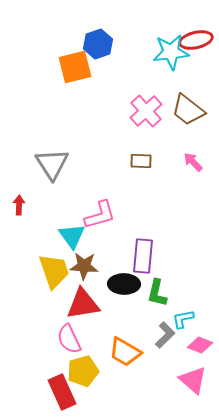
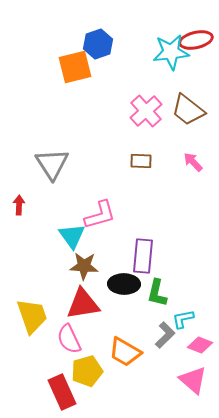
yellow trapezoid: moved 22 px left, 45 px down
yellow pentagon: moved 4 px right
